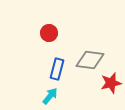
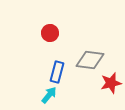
red circle: moved 1 px right
blue rectangle: moved 3 px down
cyan arrow: moved 1 px left, 1 px up
